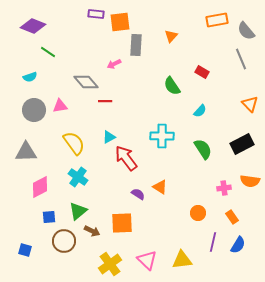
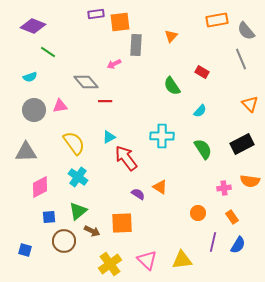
purple rectangle at (96, 14): rotated 14 degrees counterclockwise
